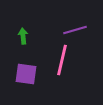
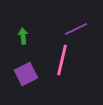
purple line: moved 1 px right, 1 px up; rotated 10 degrees counterclockwise
purple square: rotated 35 degrees counterclockwise
